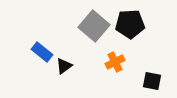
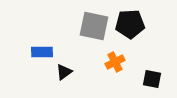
gray square: rotated 28 degrees counterclockwise
blue rectangle: rotated 40 degrees counterclockwise
black triangle: moved 6 px down
black square: moved 2 px up
